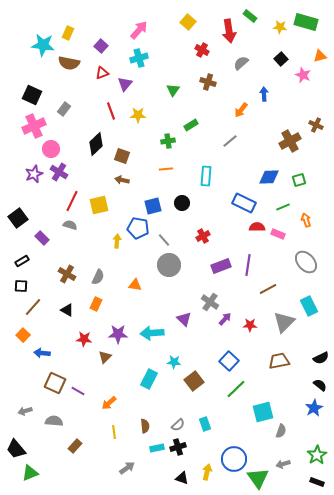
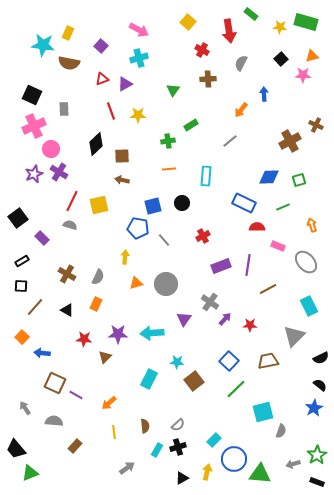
green rectangle at (250, 16): moved 1 px right, 2 px up
pink arrow at (139, 30): rotated 78 degrees clockwise
orange triangle at (320, 56): moved 8 px left
gray semicircle at (241, 63): rotated 21 degrees counterclockwise
red triangle at (102, 73): moved 6 px down
pink star at (303, 75): rotated 21 degrees counterclockwise
brown cross at (208, 82): moved 3 px up; rotated 21 degrees counterclockwise
purple triangle at (125, 84): rotated 21 degrees clockwise
gray rectangle at (64, 109): rotated 40 degrees counterclockwise
brown square at (122, 156): rotated 21 degrees counterclockwise
orange line at (166, 169): moved 3 px right
orange arrow at (306, 220): moved 6 px right, 5 px down
pink rectangle at (278, 234): moved 12 px down
yellow arrow at (117, 241): moved 8 px right, 16 px down
gray circle at (169, 265): moved 3 px left, 19 px down
orange triangle at (135, 285): moved 1 px right, 2 px up; rotated 24 degrees counterclockwise
brown line at (33, 307): moved 2 px right
purple triangle at (184, 319): rotated 21 degrees clockwise
gray triangle at (284, 322): moved 10 px right, 14 px down
orange square at (23, 335): moved 1 px left, 2 px down
brown trapezoid at (279, 361): moved 11 px left
cyan star at (174, 362): moved 3 px right
purple line at (78, 391): moved 2 px left, 4 px down
gray arrow at (25, 411): moved 3 px up; rotated 72 degrees clockwise
cyan rectangle at (205, 424): moved 9 px right, 16 px down; rotated 64 degrees clockwise
cyan rectangle at (157, 448): moved 2 px down; rotated 48 degrees counterclockwise
gray arrow at (283, 464): moved 10 px right
black triangle at (182, 478): rotated 48 degrees counterclockwise
green triangle at (258, 478): moved 2 px right, 4 px up; rotated 50 degrees counterclockwise
